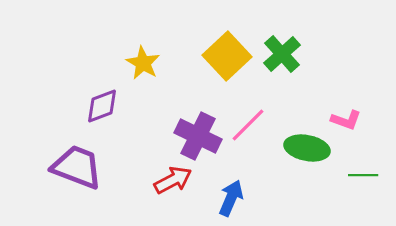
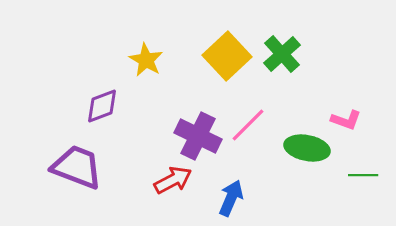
yellow star: moved 3 px right, 3 px up
